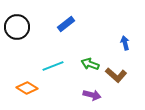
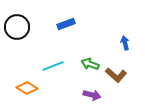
blue rectangle: rotated 18 degrees clockwise
